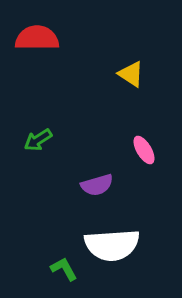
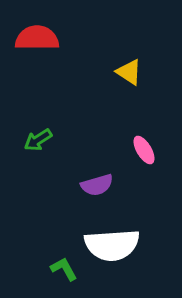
yellow triangle: moved 2 px left, 2 px up
